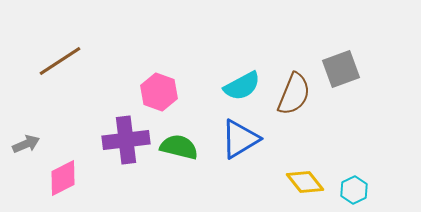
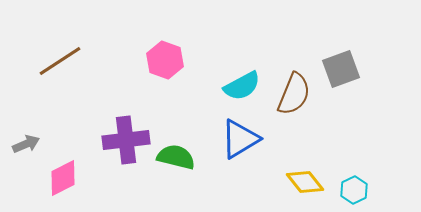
pink hexagon: moved 6 px right, 32 px up
green semicircle: moved 3 px left, 10 px down
